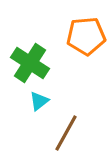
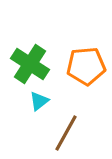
orange pentagon: moved 30 px down
green cross: moved 1 px down
